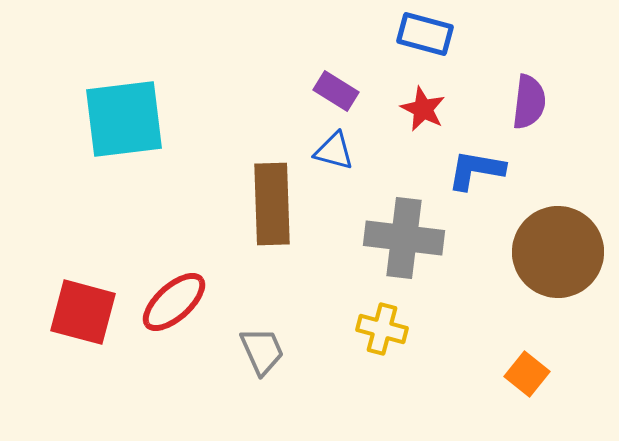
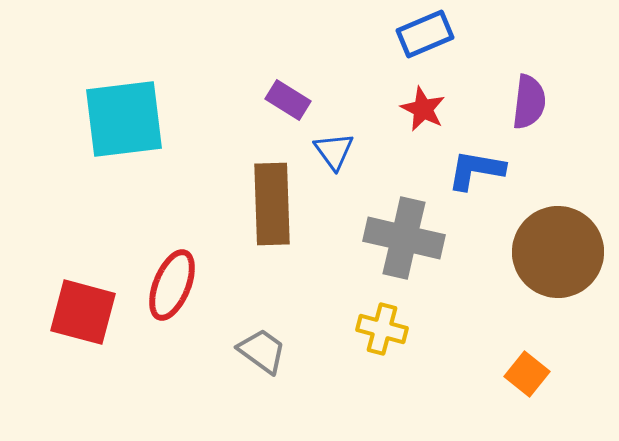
blue rectangle: rotated 38 degrees counterclockwise
purple rectangle: moved 48 px left, 9 px down
blue triangle: rotated 39 degrees clockwise
gray cross: rotated 6 degrees clockwise
red ellipse: moved 2 px left, 17 px up; rotated 26 degrees counterclockwise
gray trapezoid: rotated 30 degrees counterclockwise
